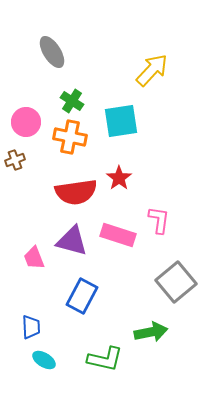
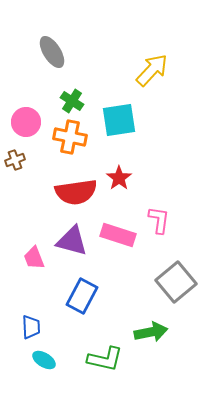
cyan square: moved 2 px left, 1 px up
